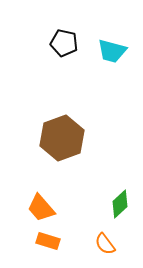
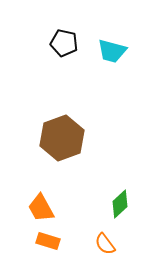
orange trapezoid: rotated 12 degrees clockwise
